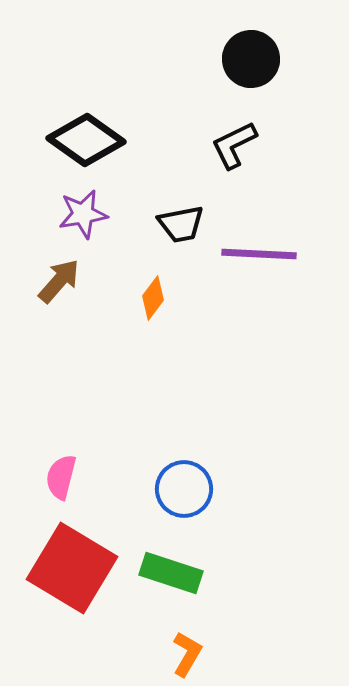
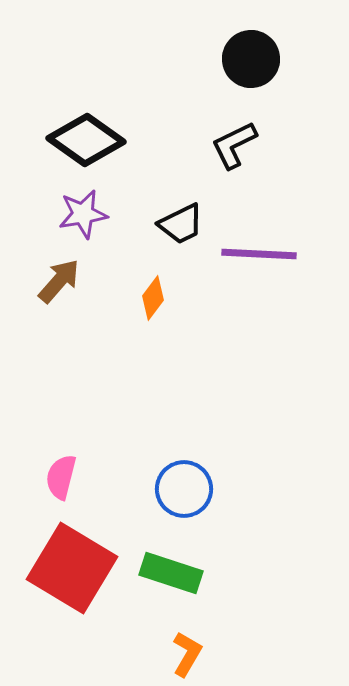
black trapezoid: rotated 15 degrees counterclockwise
